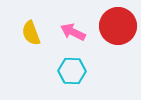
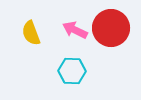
red circle: moved 7 px left, 2 px down
pink arrow: moved 2 px right, 2 px up
